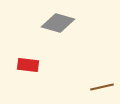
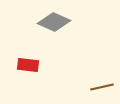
gray diamond: moved 4 px left, 1 px up; rotated 8 degrees clockwise
